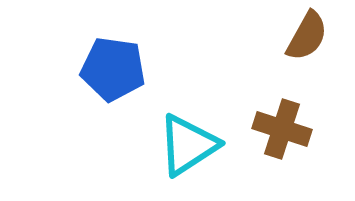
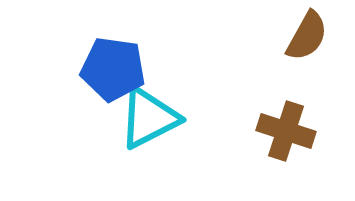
brown cross: moved 4 px right, 2 px down
cyan triangle: moved 39 px left, 27 px up; rotated 6 degrees clockwise
